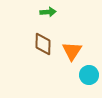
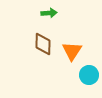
green arrow: moved 1 px right, 1 px down
